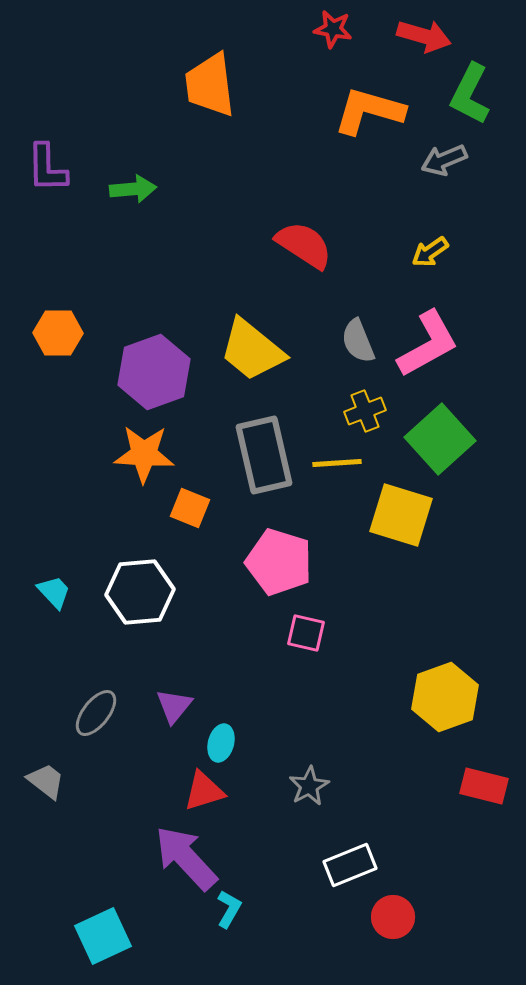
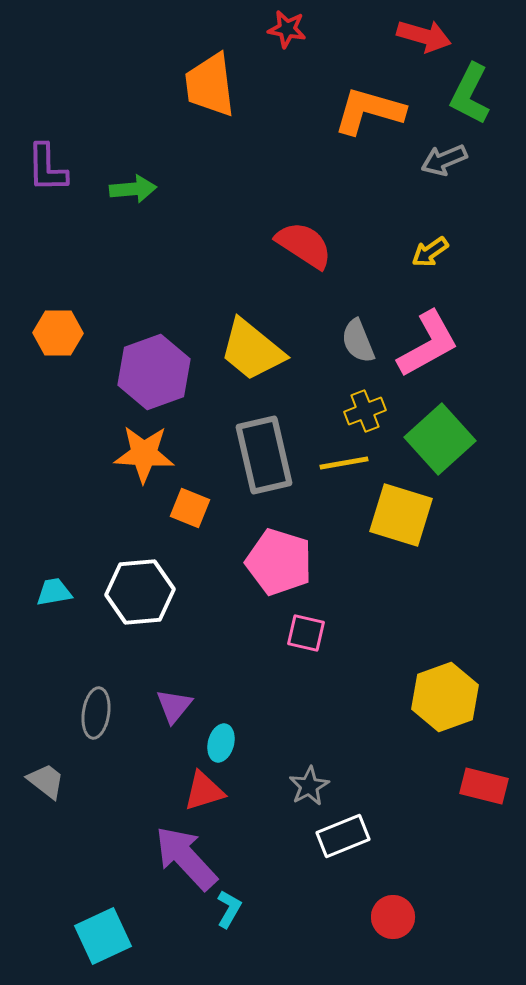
red star: moved 46 px left
yellow line: moved 7 px right; rotated 6 degrees counterclockwise
cyan trapezoid: rotated 57 degrees counterclockwise
gray ellipse: rotated 30 degrees counterclockwise
white rectangle: moved 7 px left, 29 px up
